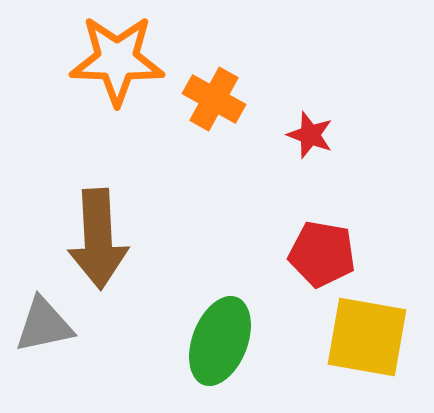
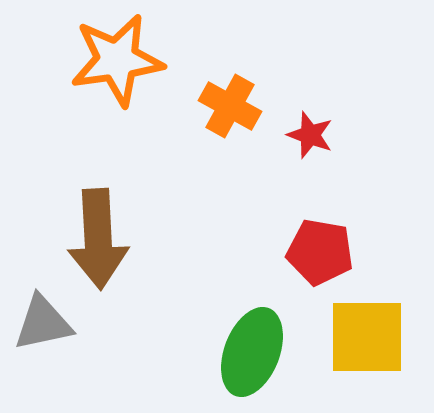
orange star: rotated 10 degrees counterclockwise
orange cross: moved 16 px right, 7 px down
red pentagon: moved 2 px left, 2 px up
gray triangle: moved 1 px left, 2 px up
yellow square: rotated 10 degrees counterclockwise
green ellipse: moved 32 px right, 11 px down
